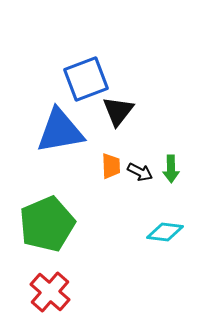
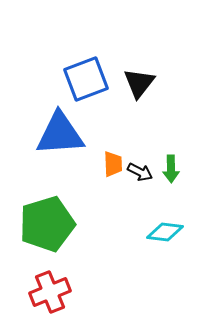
black triangle: moved 21 px right, 28 px up
blue triangle: moved 3 px down; rotated 6 degrees clockwise
orange trapezoid: moved 2 px right, 2 px up
green pentagon: rotated 6 degrees clockwise
red cross: rotated 27 degrees clockwise
